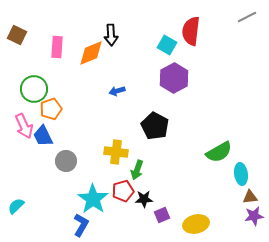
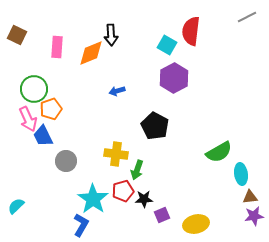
pink arrow: moved 4 px right, 7 px up
yellow cross: moved 2 px down
